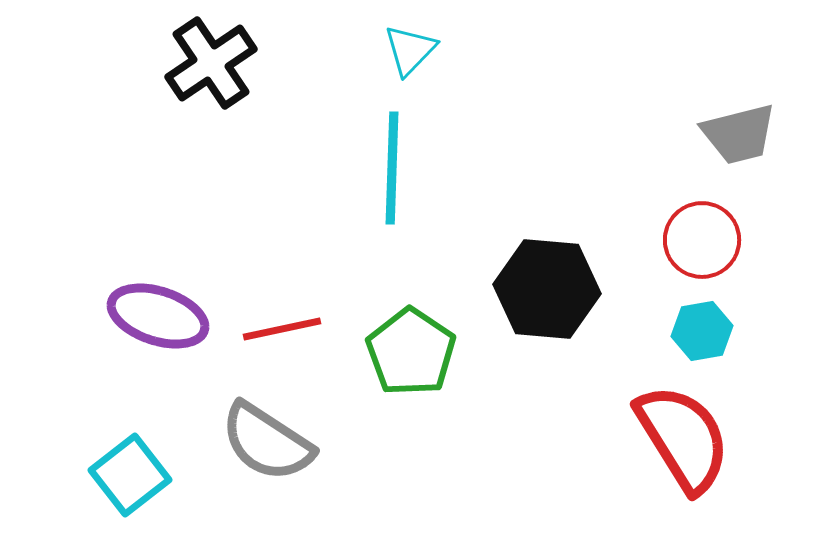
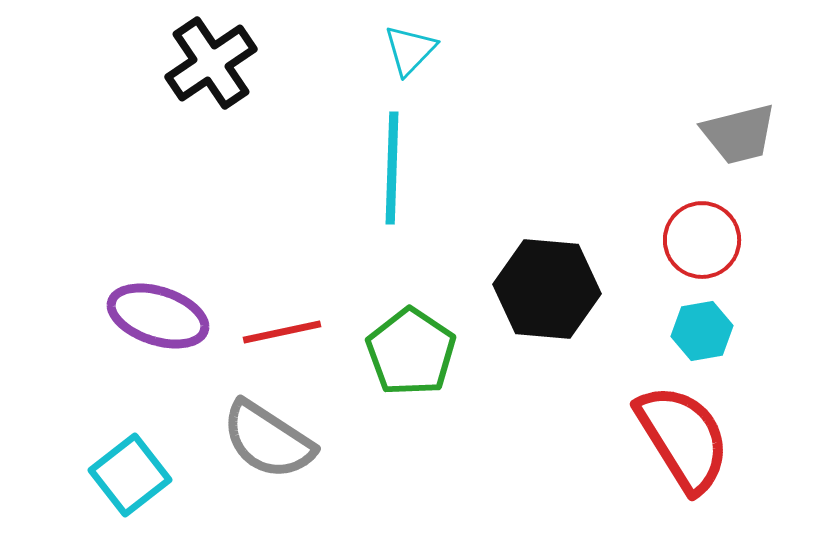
red line: moved 3 px down
gray semicircle: moved 1 px right, 2 px up
